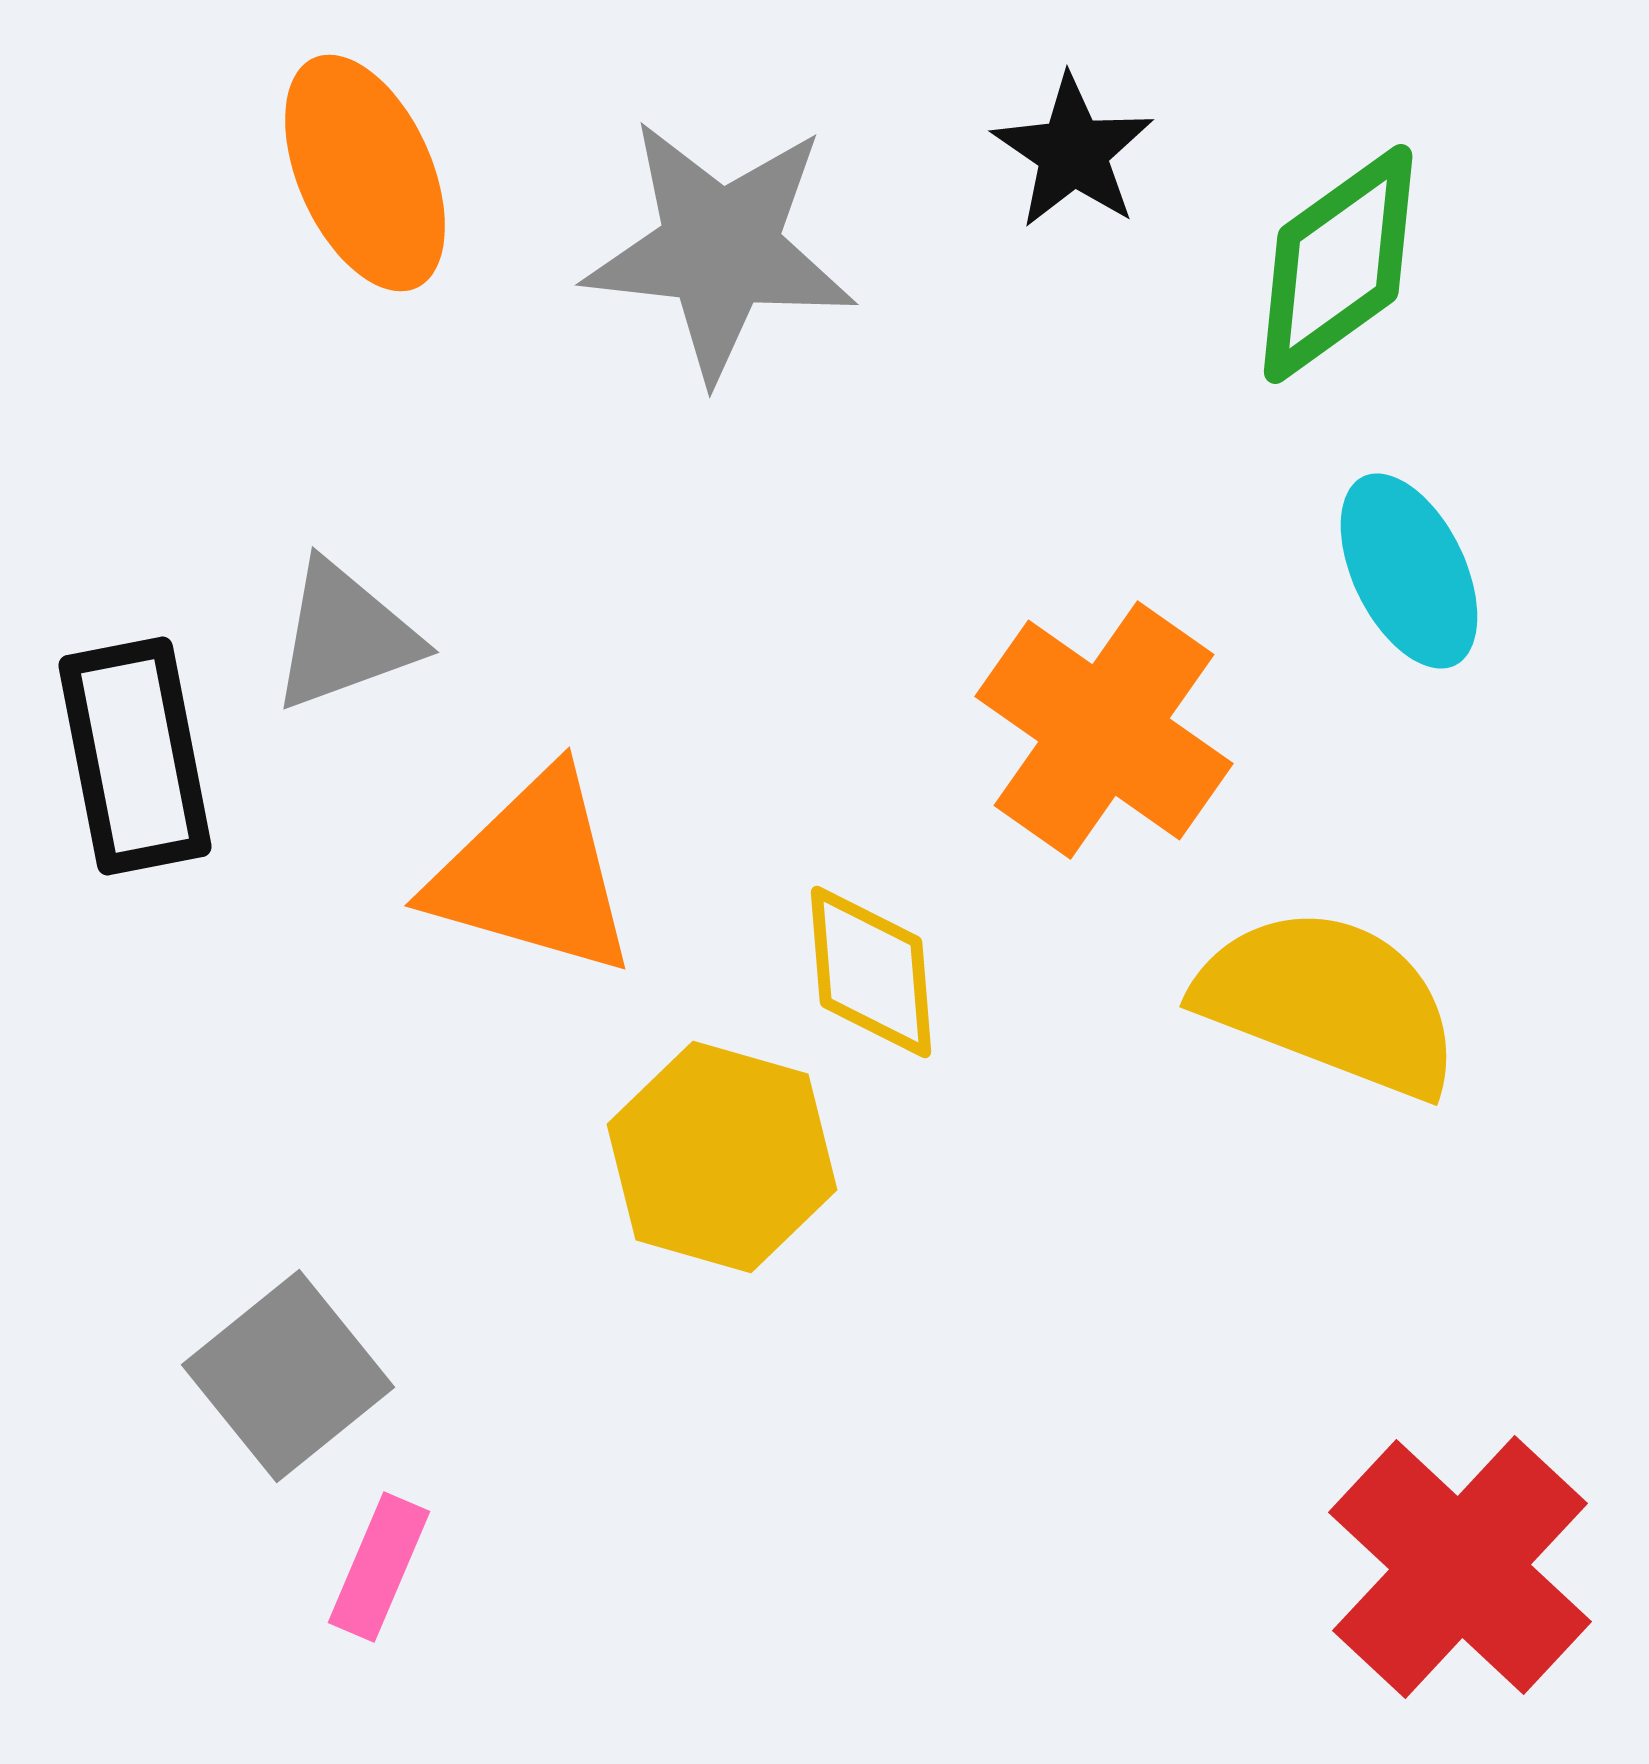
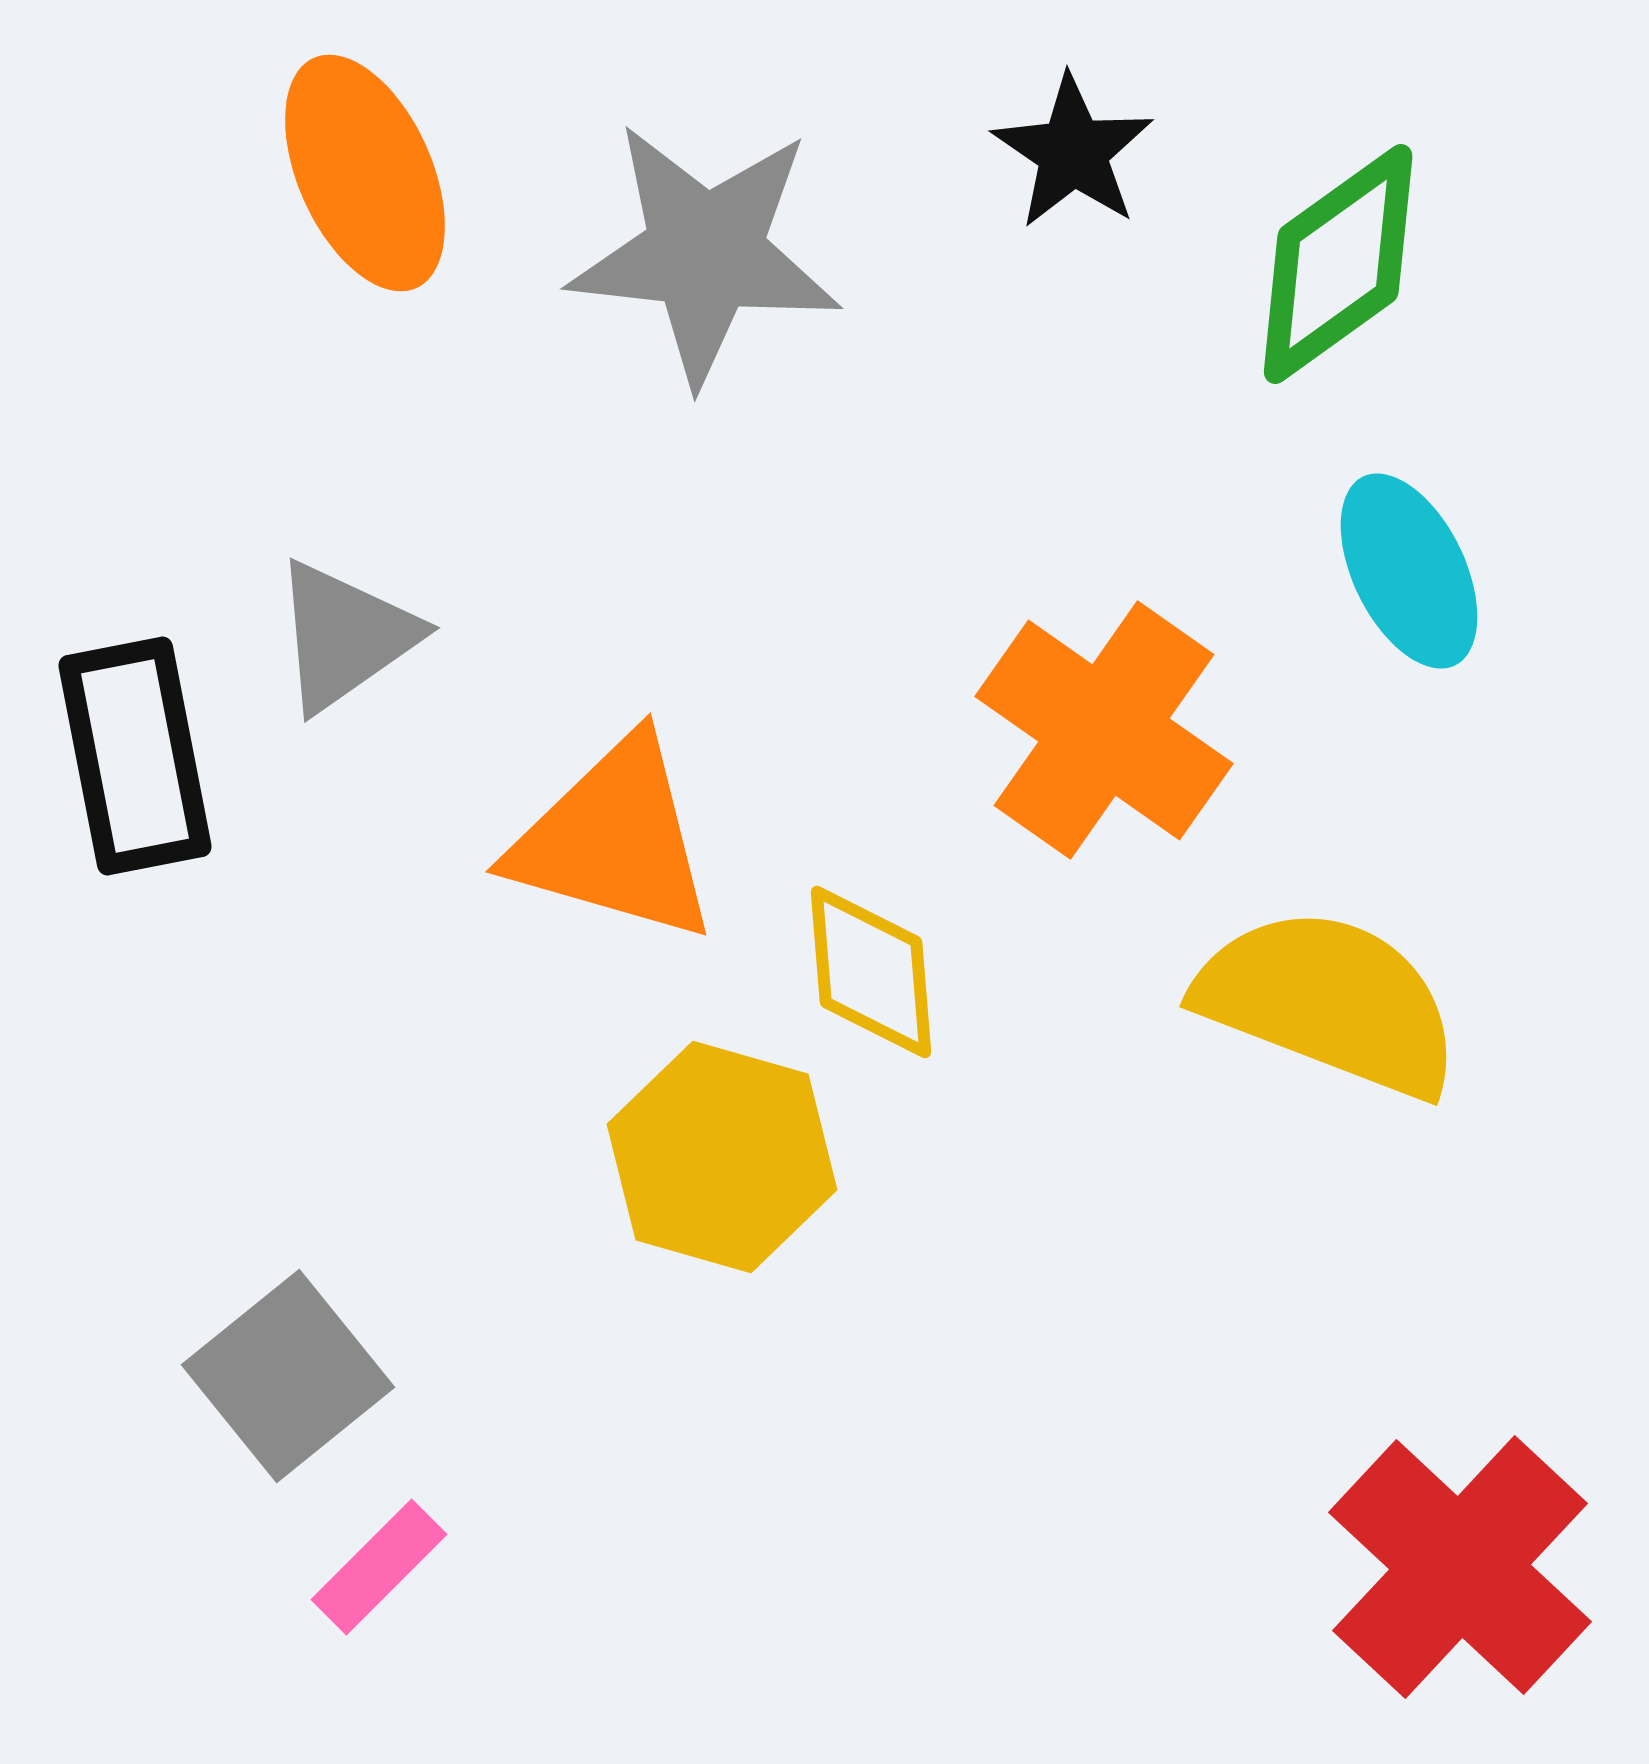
gray star: moved 15 px left, 4 px down
gray triangle: rotated 15 degrees counterclockwise
orange triangle: moved 81 px right, 34 px up
pink rectangle: rotated 22 degrees clockwise
